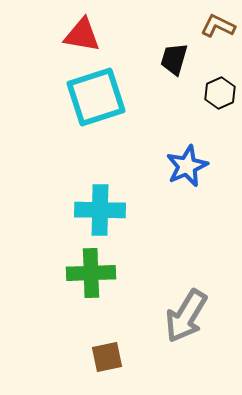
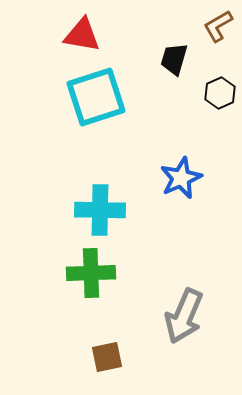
brown L-shape: rotated 56 degrees counterclockwise
blue star: moved 6 px left, 12 px down
gray arrow: moved 2 px left; rotated 8 degrees counterclockwise
